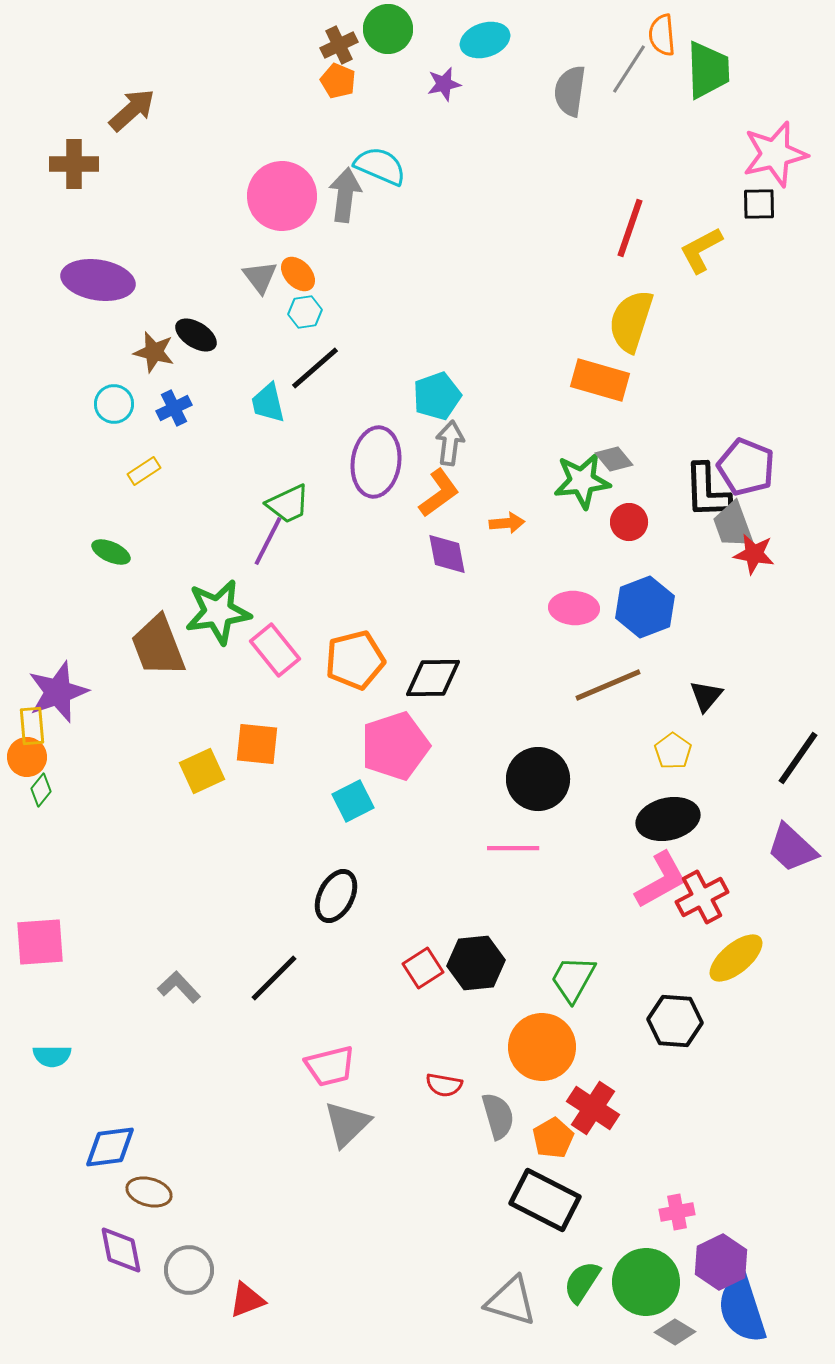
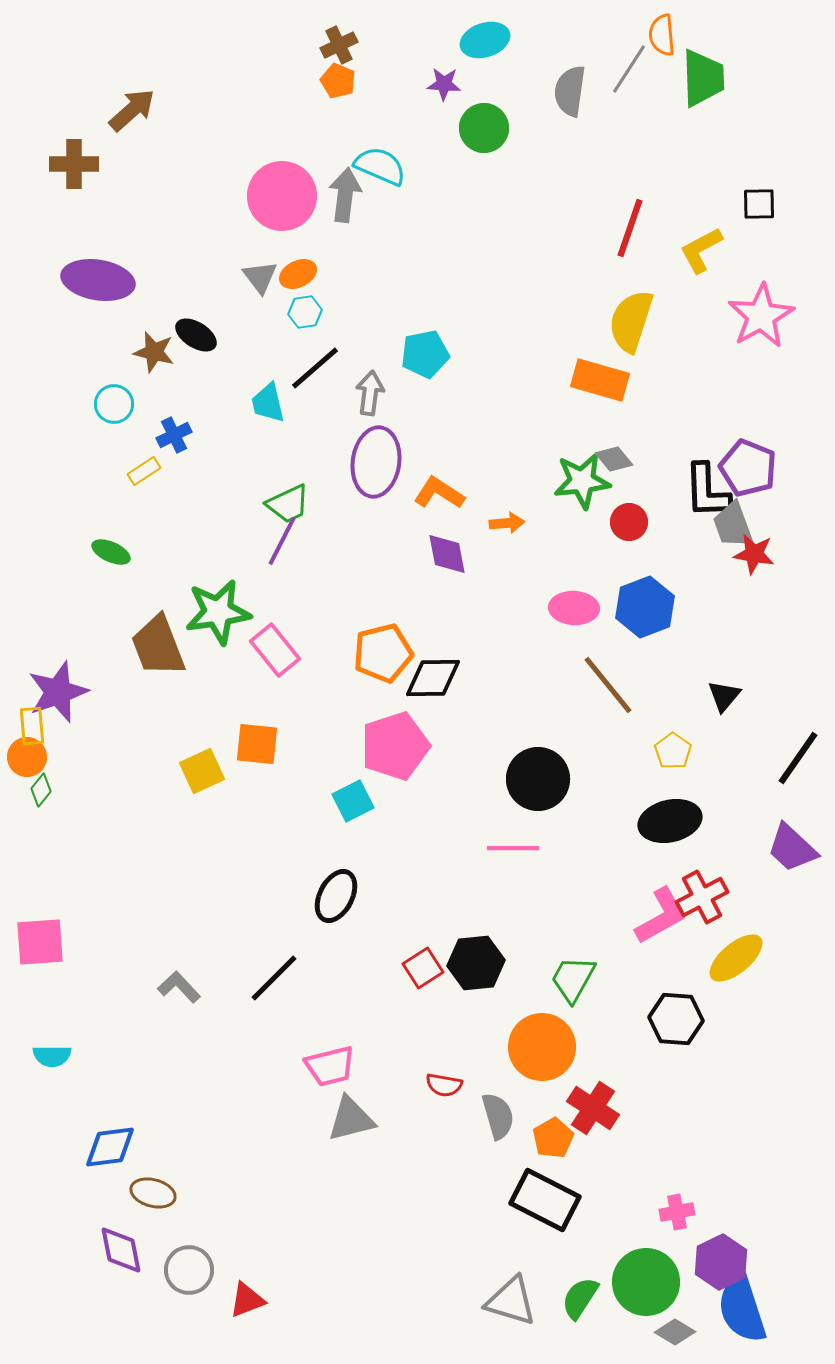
green circle at (388, 29): moved 96 px right, 99 px down
green trapezoid at (708, 70): moved 5 px left, 8 px down
purple star at (444, 84): rotated 16 degrees clockwise
pink star at (775, 154): moved 14 px left, 162 px down; rotated 16 degrees counterclockwise
orange ellipse at (298, 274): rotated 72 degrees counterclockwise
cyan pentagon at (437, 396): moved 12 px left, 42 px up; rotated 9 degrees clockwise
blue cross at (174, 408): moved 27 px down
gray arrow at (450, 443): moved 80 px left, 50 px up
purple pentagon at (746, 467): moved 2 px right, 1 px down
orange L-shape at (439, 493): rotated 111 degrees counterclockwise
purple line at (268, 541): moved 14 px right
orange pentagon at (355, 660): moved 28 px right, 7 px up
brown line at (608, 685): rotated 74 degrees clockwise
black triangle at (706, 696): moved 18 px right
black ellipse at (668, 819): moved 2 px right, 2 px down
pink L-shape at (661, 880): moved 36 px down
black hexagon at (675, 1021): moved 1 px right, 2 px up
gray triangle at (347, 1124): moved 4 px right, 5 px up; rotated 30 degrees clockwise
brown ellipse at (149, 1192): moved 4 px right, 1 px down
green semicircle at (582, 1282): moved 2 px left, 16 px down
